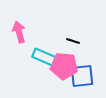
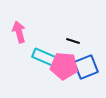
blue square: moved 4 px right, 9 px up; rotated 15 degrees counterclockwise
